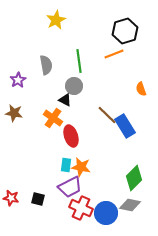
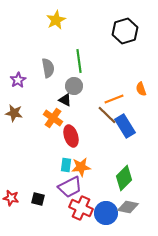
orange line: moved 45 px down
gray semicircle: moved 2 px right, 3 px down
orange star: rotated 18 degrees counterclockwise
green diamond: moved 10 px left
gray diamond: moved 2 px left, 2 px down
